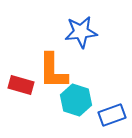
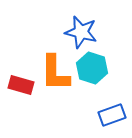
blue star: rotated 20 degrees clockwise
orange L-shape: moved 2 px right, 2 px down
cyan hexagon: moved 16 px right, 32 px up
